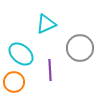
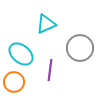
purple line: rotated 10 degrees clockwise
